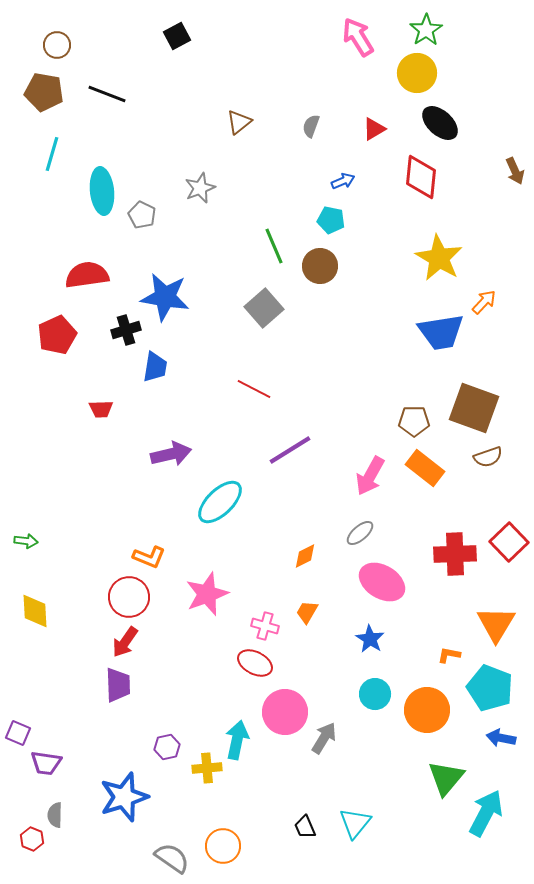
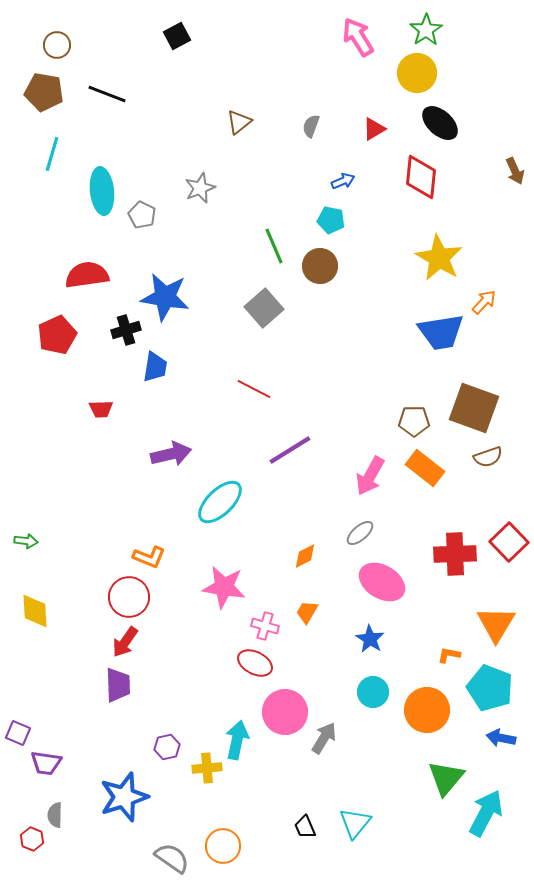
pink star at (207, 594): moved 17 px right, 7 px up; rotated 30 degrees clockwise
cyan circle at (375, 694): moved 2 px left, 2 px up
